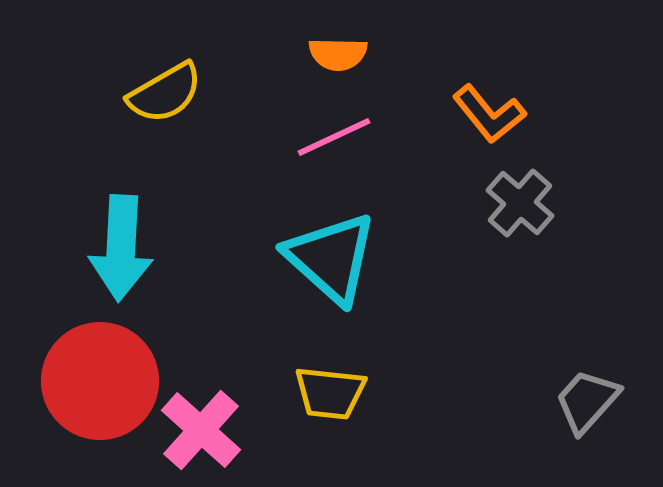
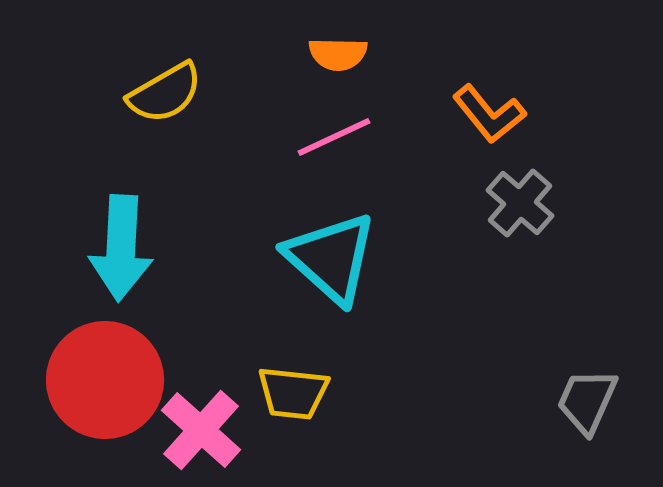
red circle: moved 5 px right, 1 px up
yellow trapezoid: moved 37 px left
gray trapezoid: rotated 18 degrees counterclockwise
